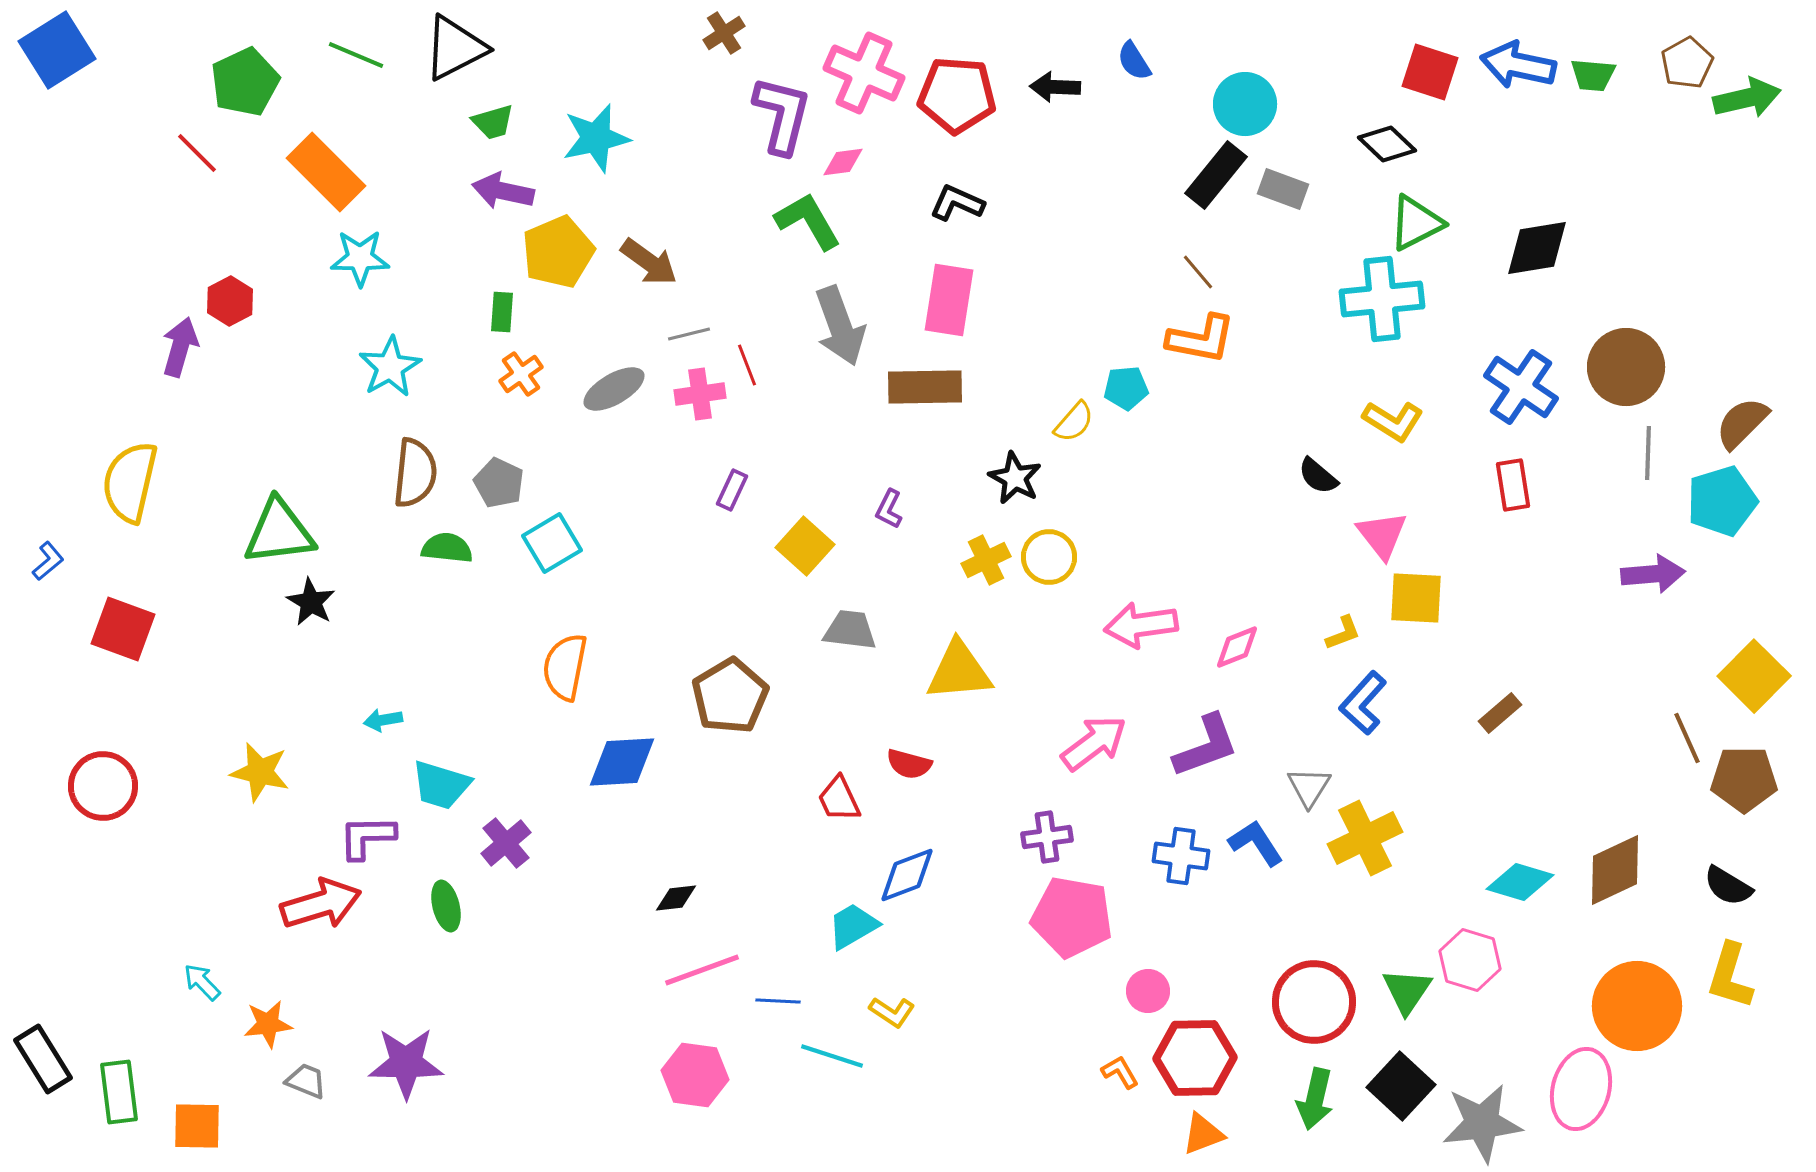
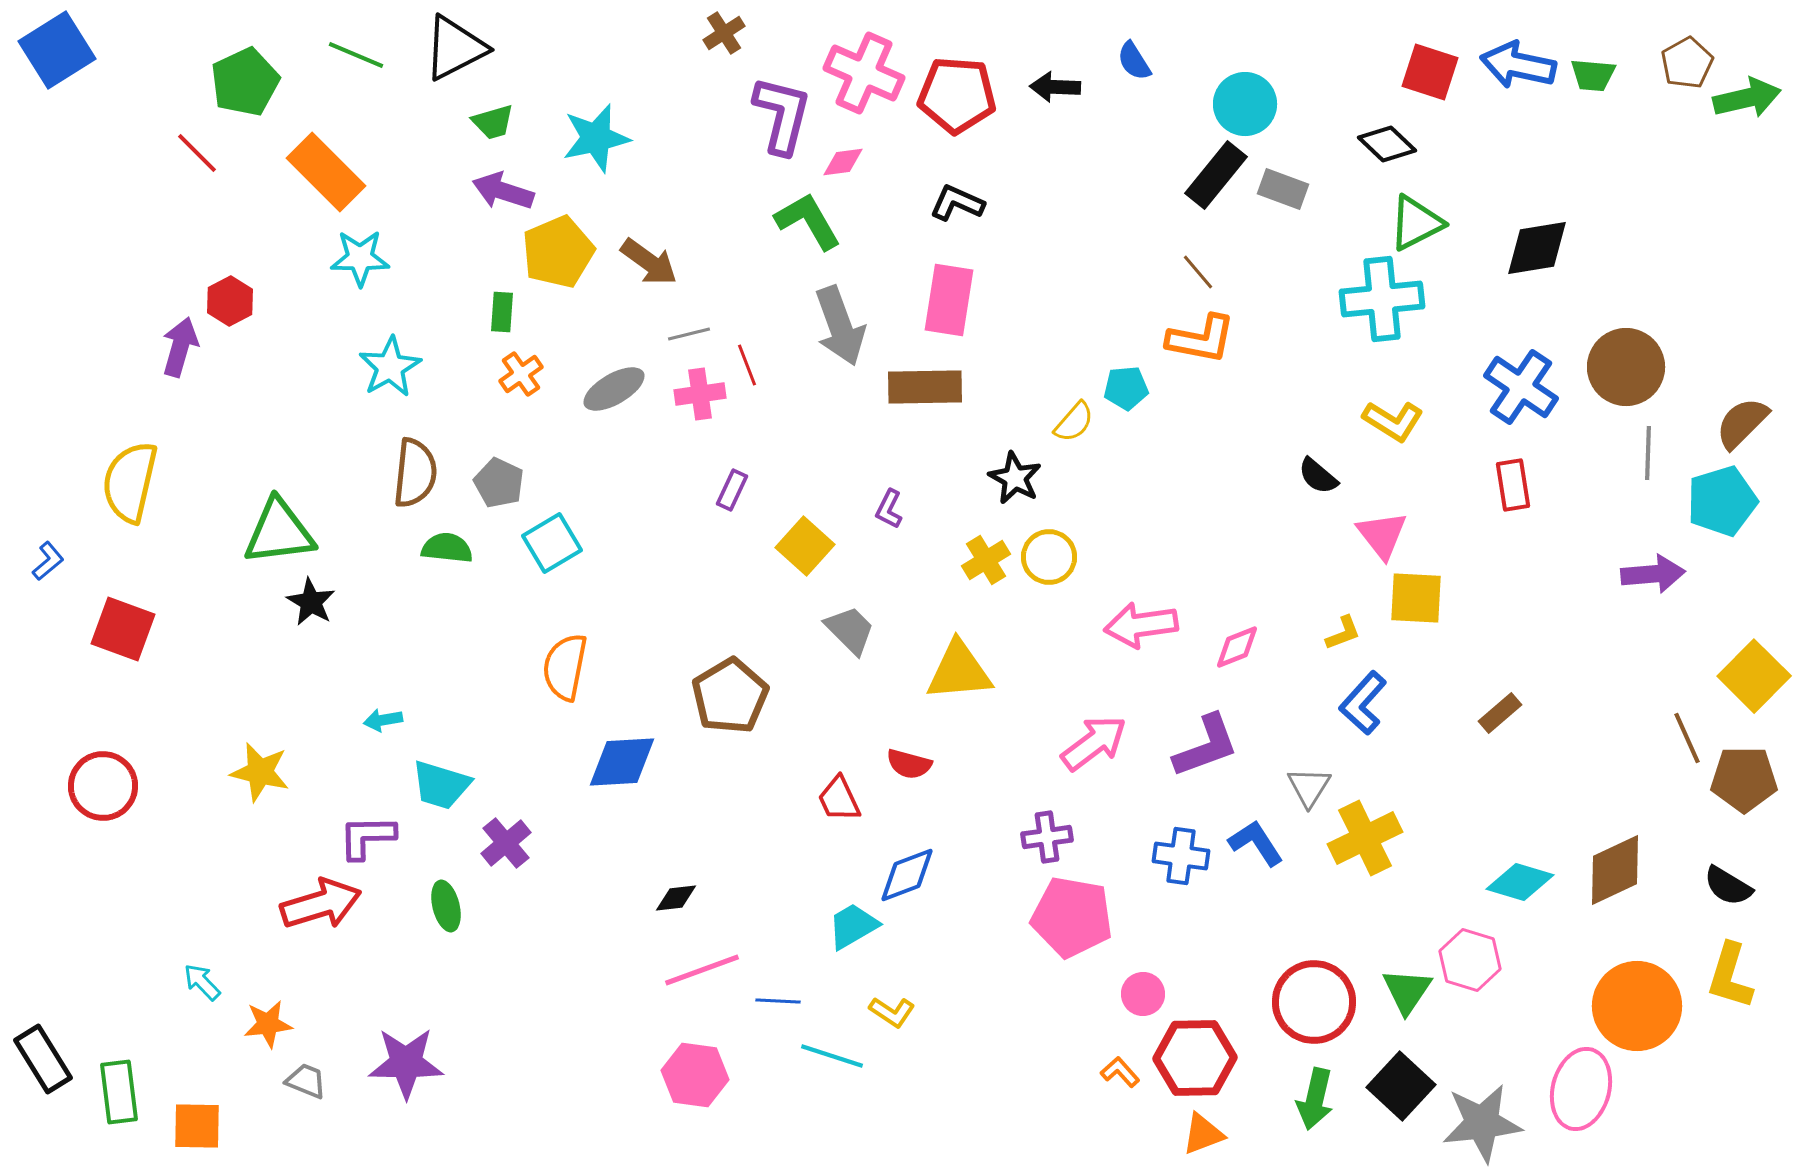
purple arrow at (503, 191): rotated 6 degrees clockwise
yellow cross at (986, 560): rotated 6 degrees counterclockwise
gray trapezoid at (850, 630): rotated 38 degrees clockwise
pink circle at (1148, 991): moved 5 px left, 3 px down
orange L-shape at (1120, 1072): rotated 12 degrees counterclockwise
